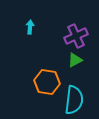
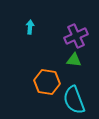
green triangle: moved 1 px left; rotated 35 degrees clockwise
cyan semicircle: rotated 152 degrees clockwise
